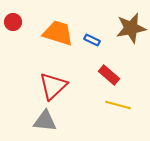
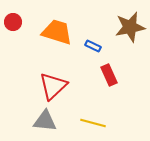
brown star: moved 1 px left, 1 px up
orange trapezoid: moved 1 px left, 1 px up
blue rectangle: moved 1 px right, 6 px down
red rectangle: rotated 25 degrees clockwise
yellow line: moved 25 px left, 18 px down
